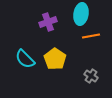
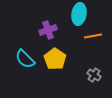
cyan ellipse: moved 2 px left
purple cross: moved 8 px down
orange line: moved 2 px right
gray cross: moved 3 px right, 1 px up
